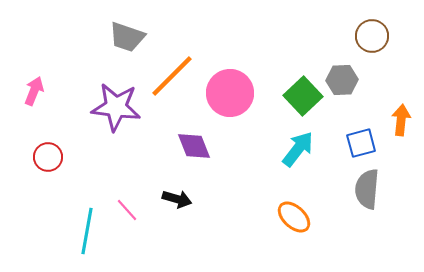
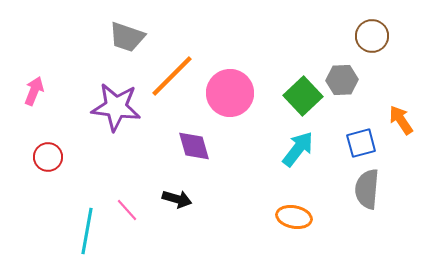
orange arrow: rotated 40 degrees counterclockwise
purple diamond: rotated 6 degrees clockwise
orange ellipse: rotated 32 degrees counterclockwise
